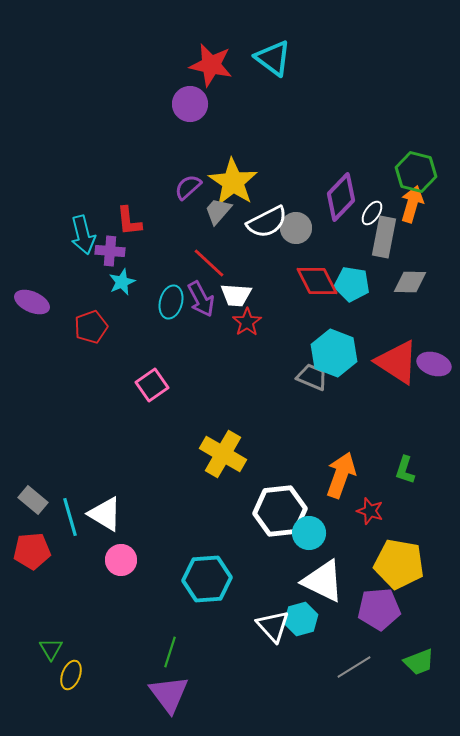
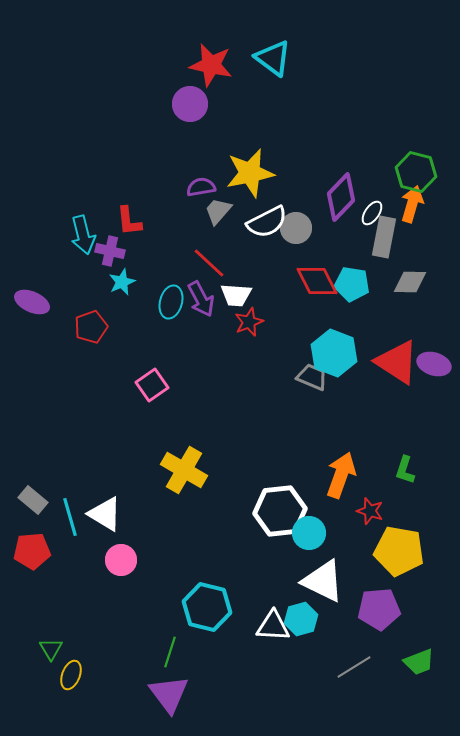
yellow star at (233, 182): moved 17 px right, 9 px up; rotated 27 degrees clockwise
purple semicircle at (188, 187): moved 13 px right; rotated 32 degrees clockwise
purple cross at (110, 251): rotated 8 degrees clockwise
red star at (247, 322): moved 2 px right; rotated 12 degrees clockwise
yellow cross at (223, 454): moved 39 px left, 16 px down
yellow pentagon at (399, 564): moved 13 px up
cyan hexagon at (207, 579): moved 28 px down; rotated 18 degrees clockwise
white triangle at (273, 626): rotated 45 degrees counterclockwise
